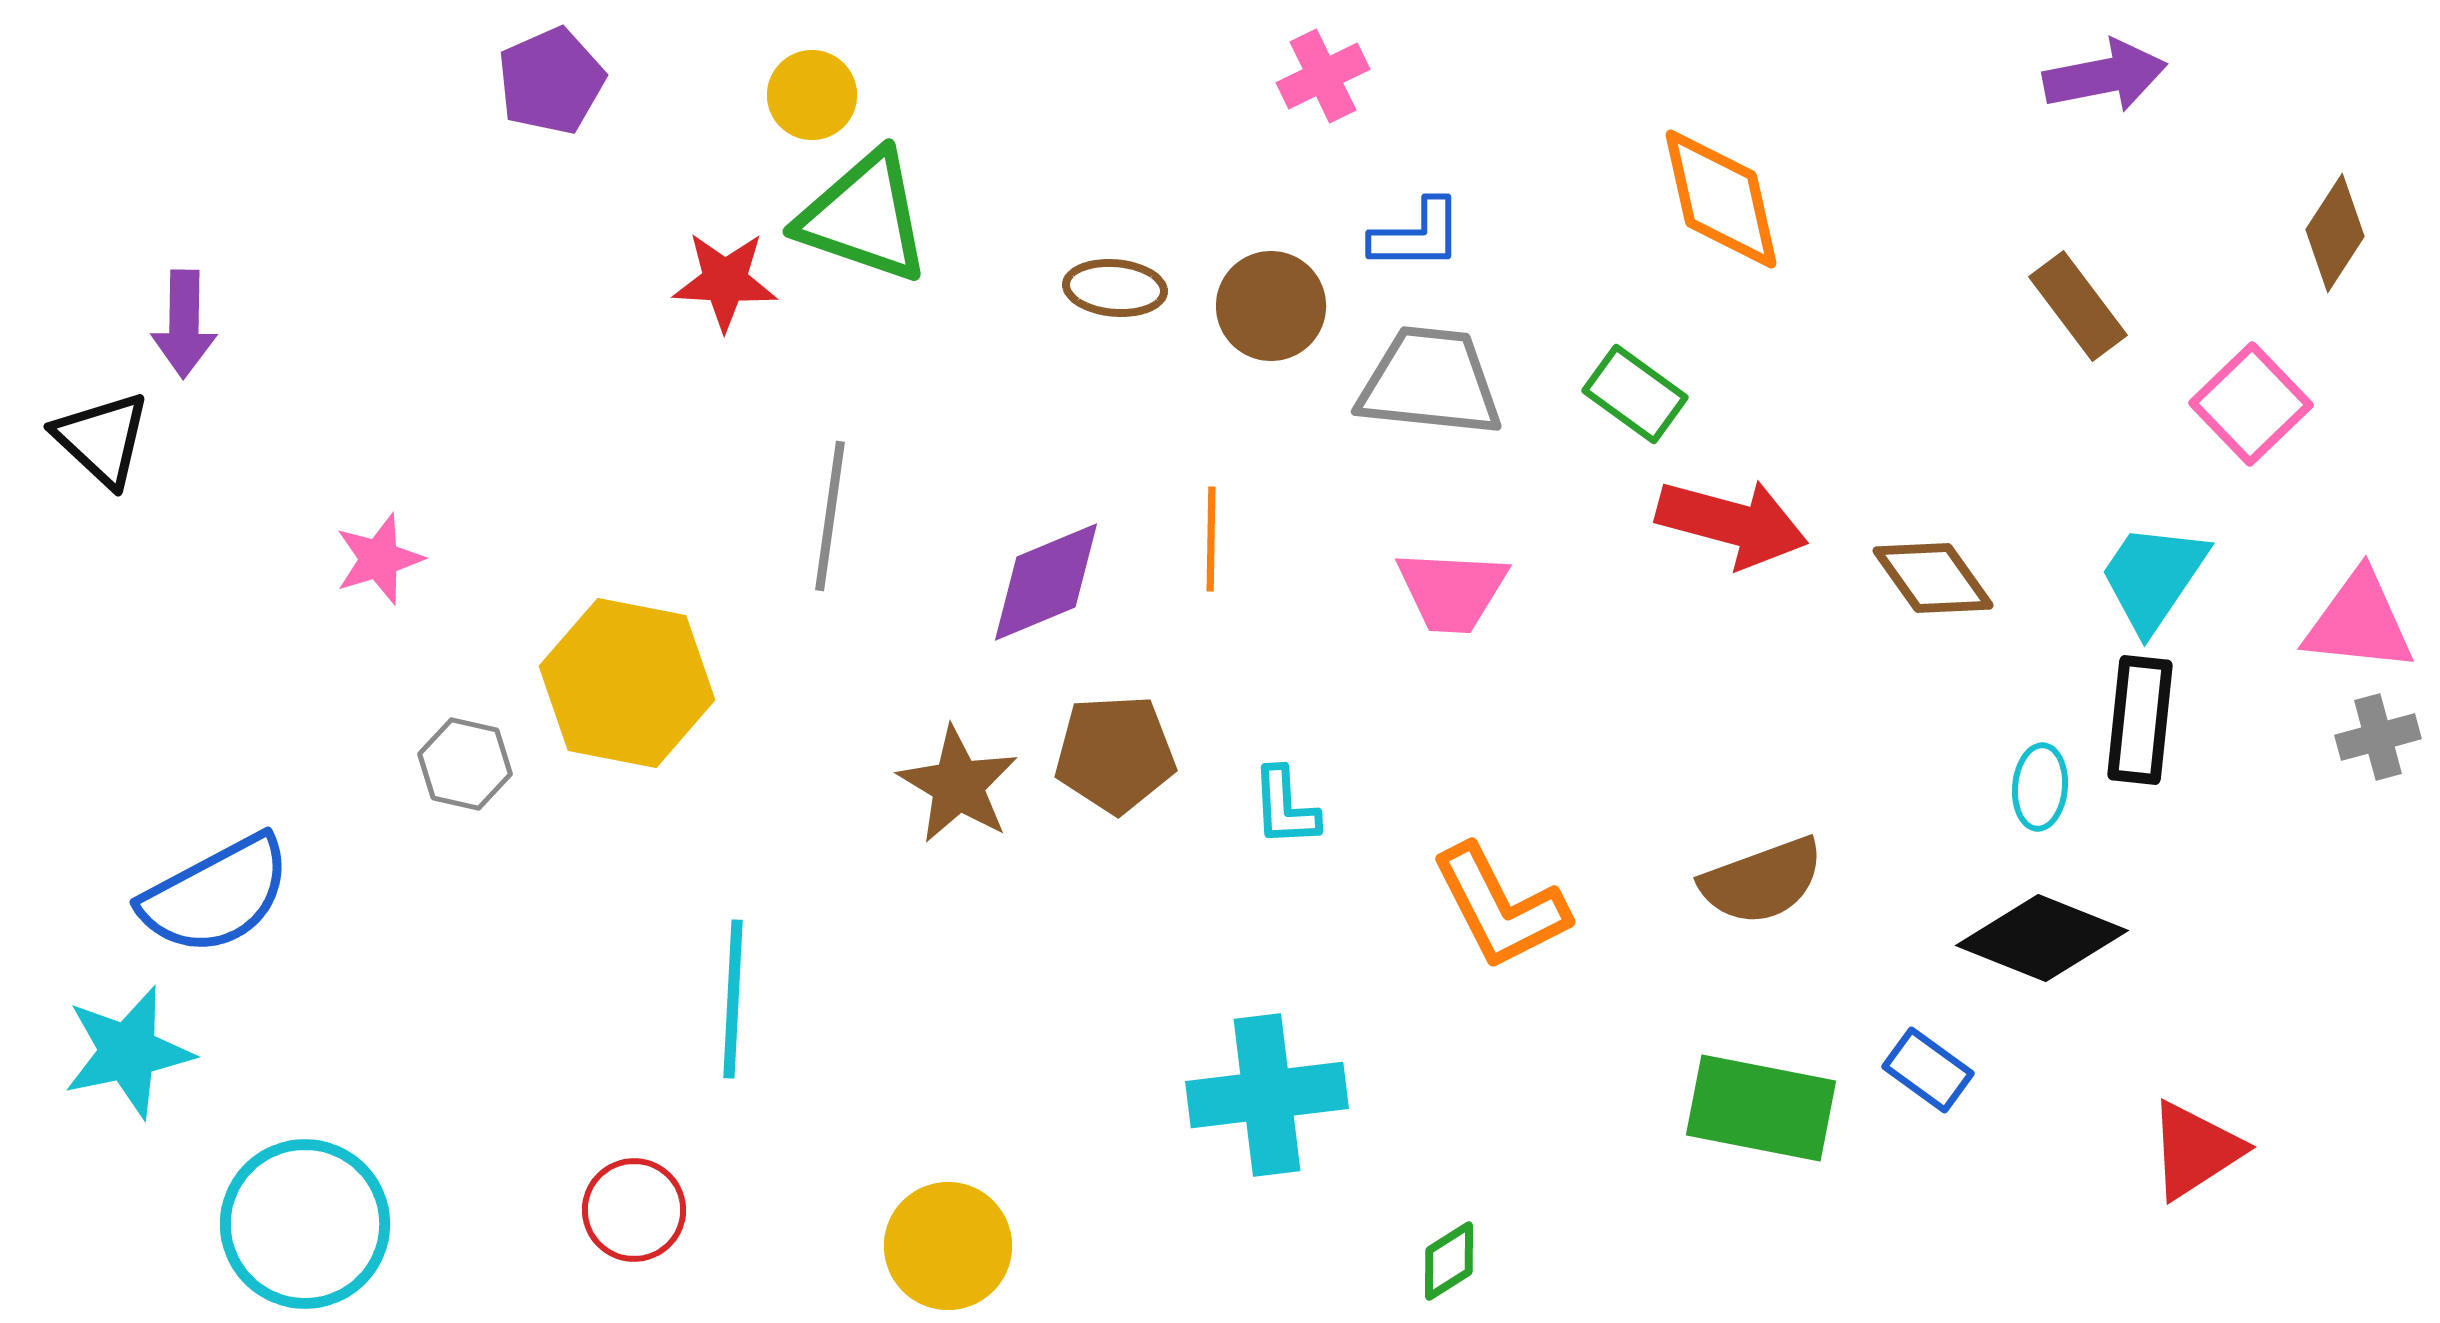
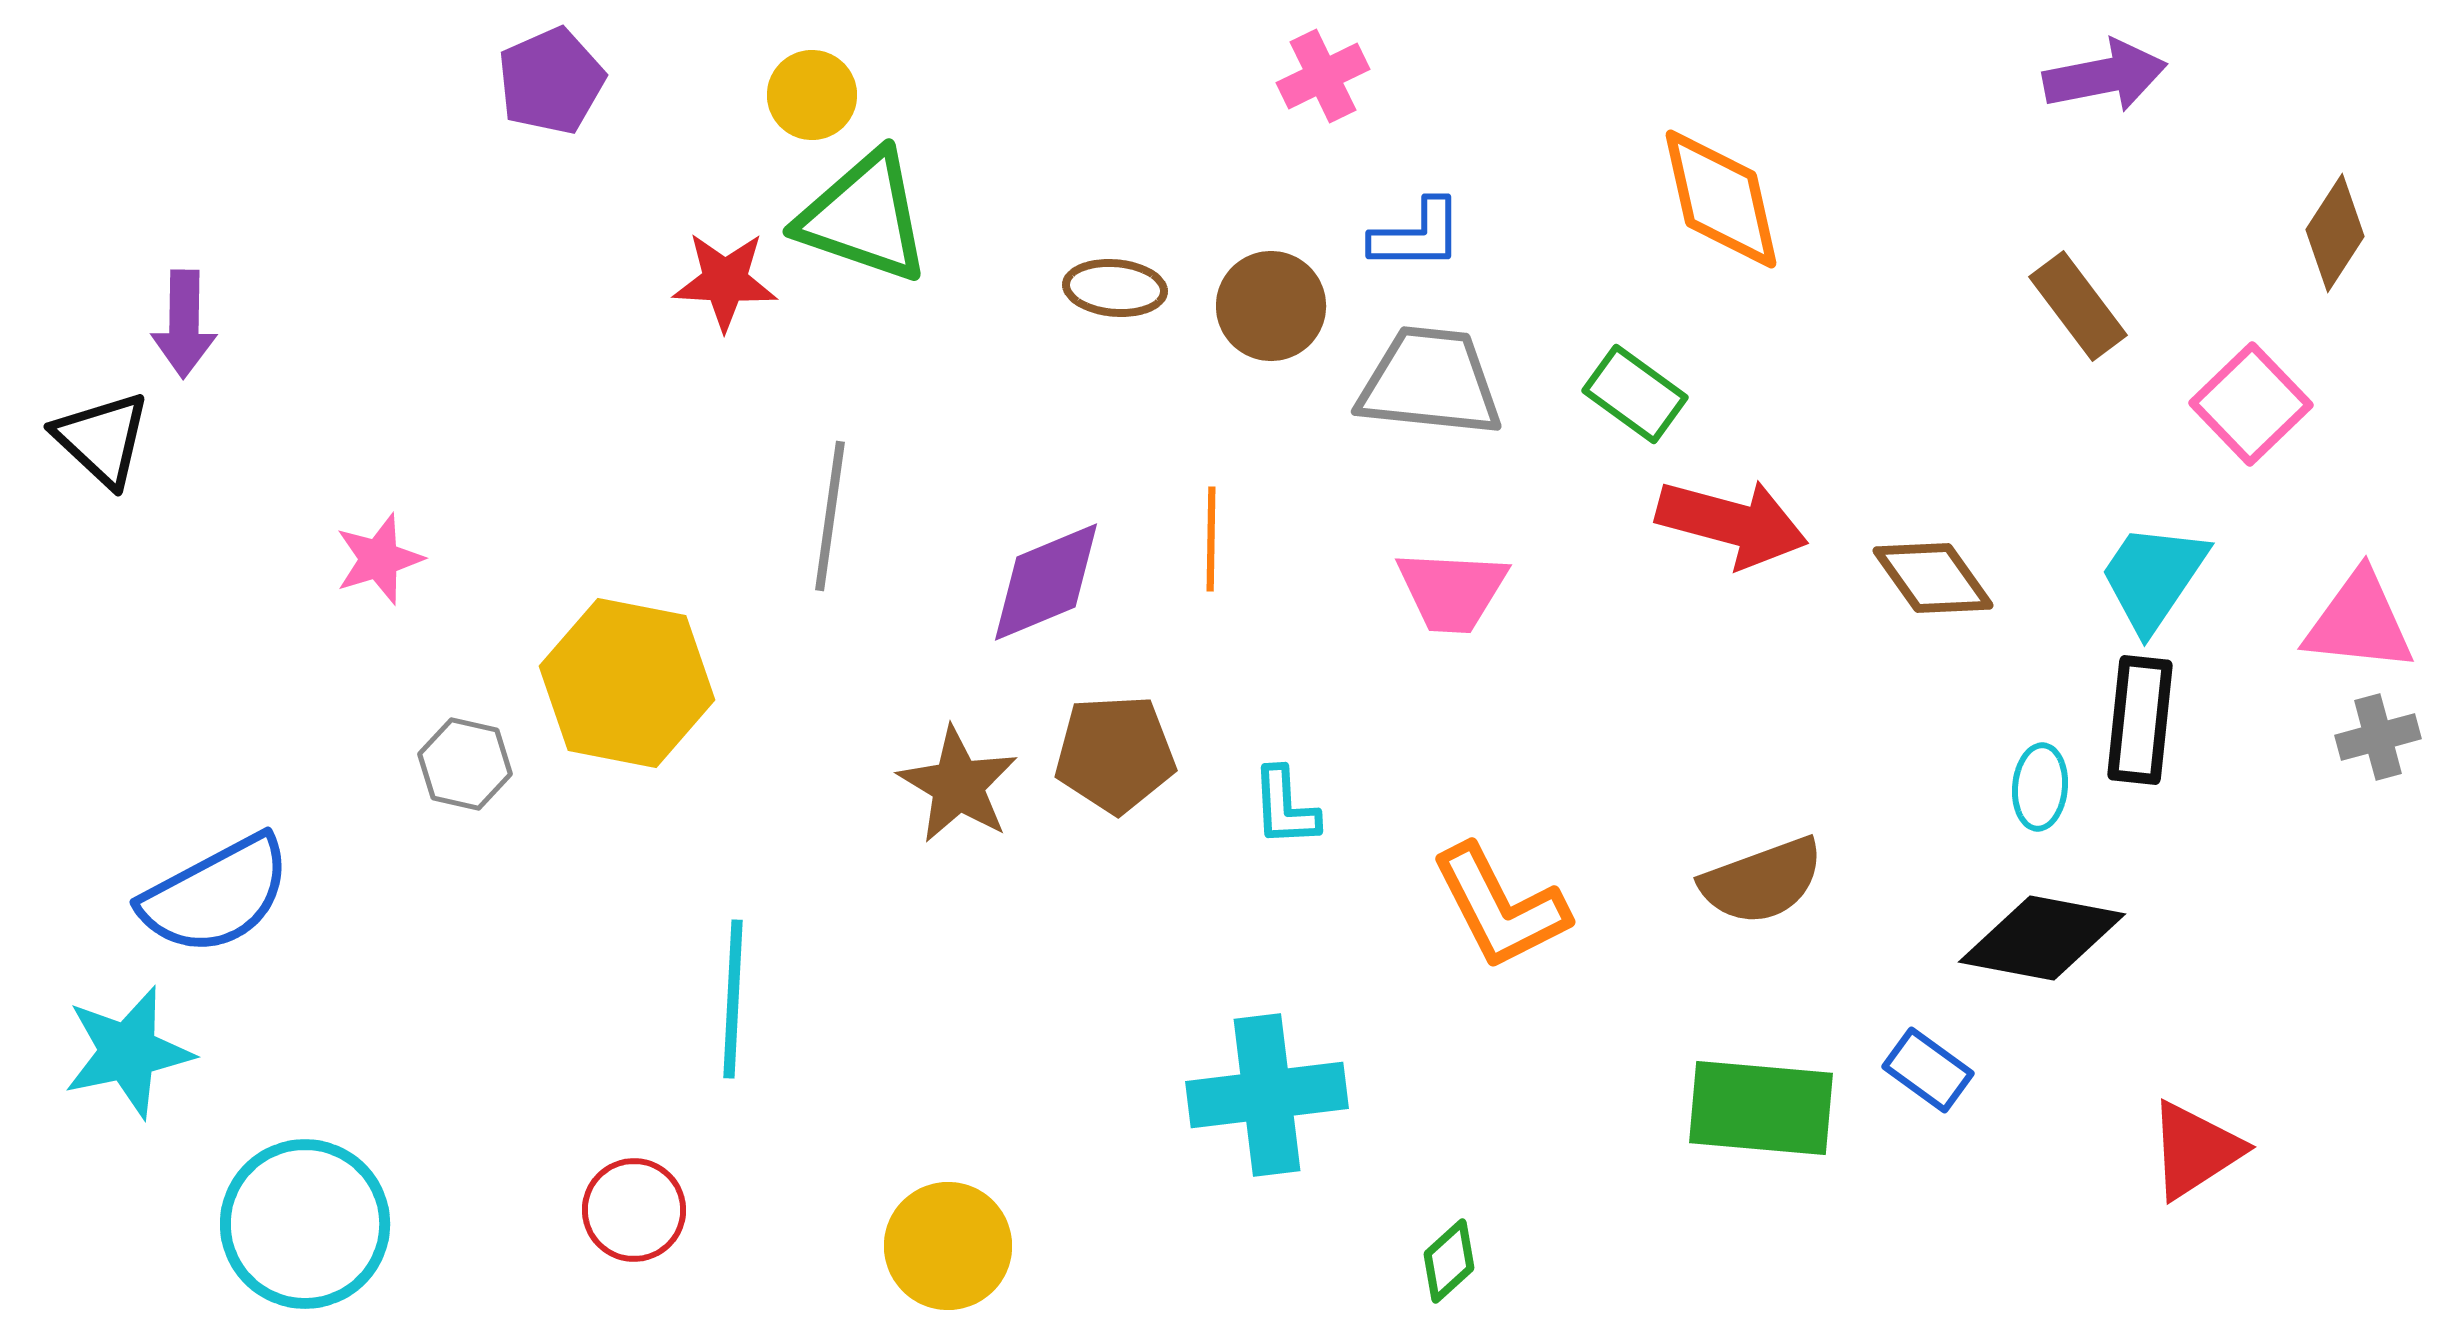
black diamond at (2042, 938): rotated 11 degrees counterclockwise
green rectangle at (1761, 1108): rotated 6 degrees counterclockwise
green diamond at (1449, 1261): rotated 10 degrees counterclockwise
